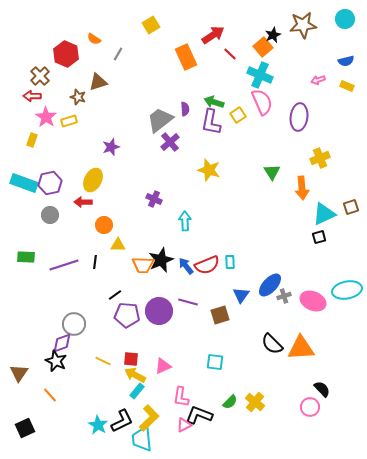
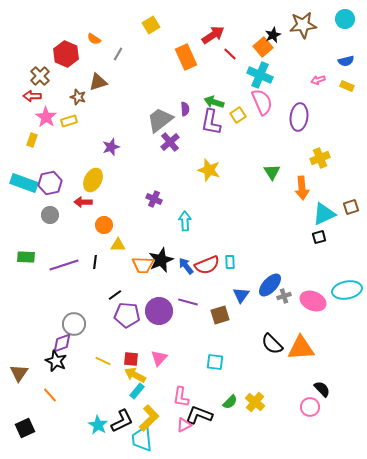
pink triangle at (163, 366): moved 4 px left, 8 px up; rotated 24 degrees counterclockwise
